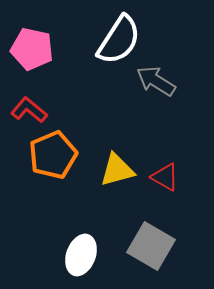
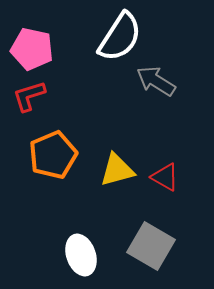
white semicircle: moved 1 px right, 3 px up
red L-shape: moved 14 px up; rotated 57 degrees counterclockwise
white ellipse: rotated 39 degrees counterclockwise
